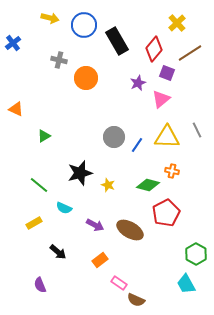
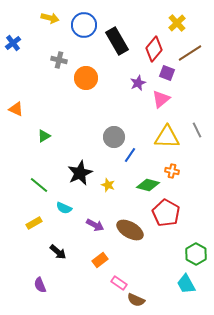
blue line: moved 7 px left, 10 px down
black star: rotated 10 degrees counterclockwise
red pentagon: rotated 16 degrees counterclockwise
